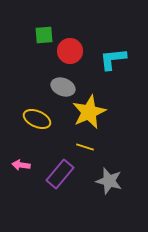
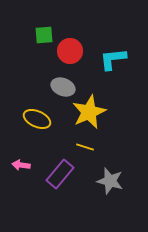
gray star: moved 1 px right
